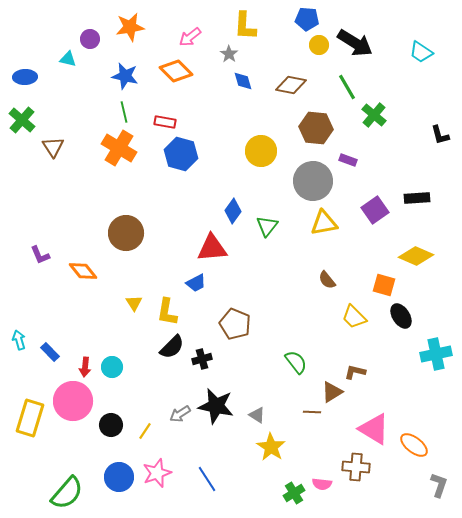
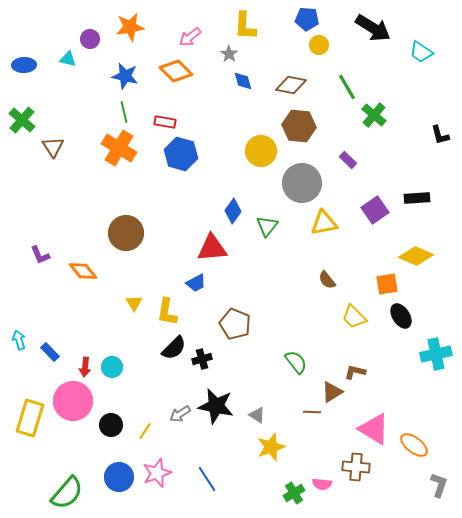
black arrow at (355, 43): moved 18 px right, 15 px up
blue ellipse at (25, 77): moved 1 px left, 12 px up
brown hexagon at (316, 128): moved 17 px left, 2 px up
purple rectangle at (348, 160): rotated 24 degrees clockwise
gray circle at (313, 181): moved 11 px left, 2 px down
orange square at (384, 285): moved 3 px right, 1 px up; rotated 25 degrees counterclockwise
black semicircle at (172, 347): moved 2 px right, 1 px down
yellow star at (271, 447): rotated 20 degrees clockwise
